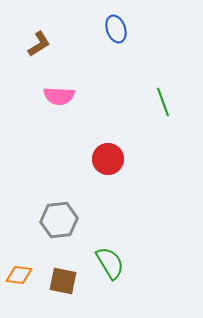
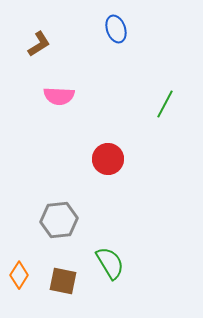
green line: moved 2 px right, 2 px down; rotated 48 degrees clockwise
orange diamond: rotated 64 degrees counterclockwise
